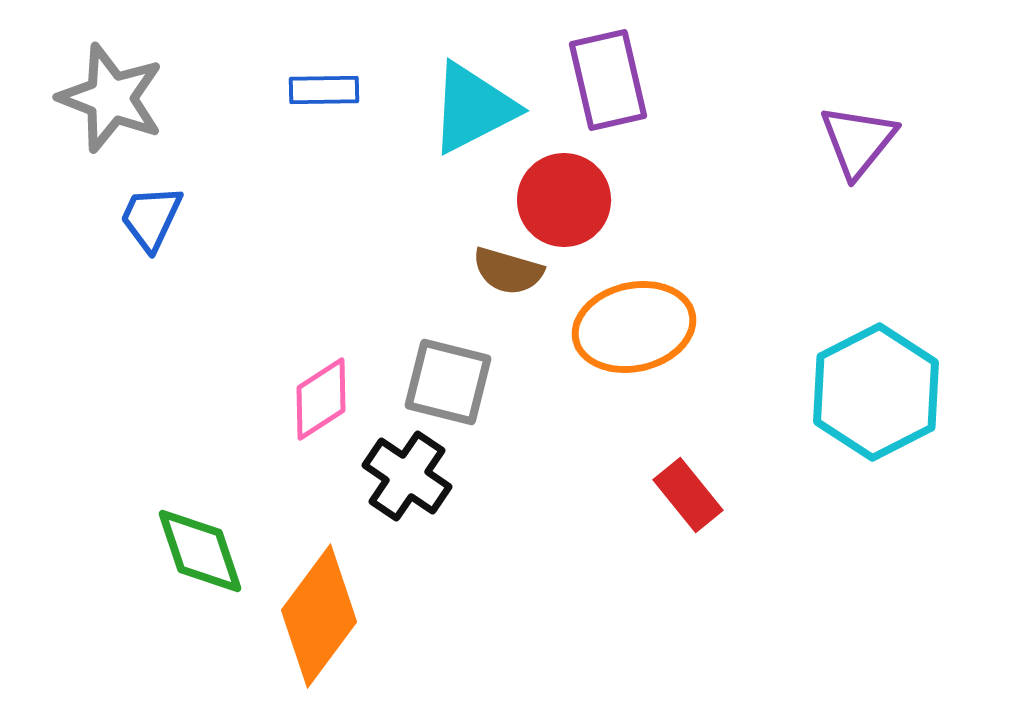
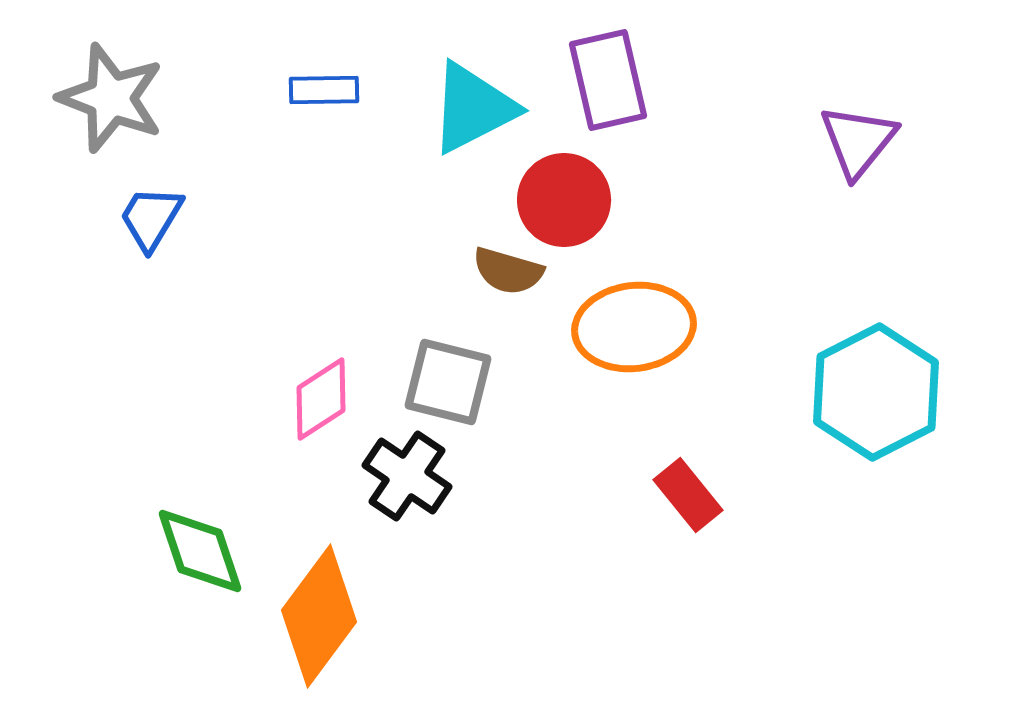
blue trapezoid: rotated 6 degrees clockwise
orange ellipse: rotated 6 degrees clockwise
